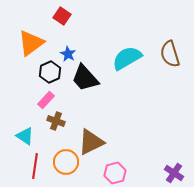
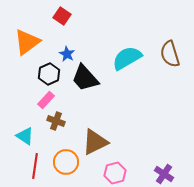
orange triangle: moved 4 px left, 1 px up
blue star: moved 1 px left
black hexagon: moved 1 px left, 2 px down
brown triangle: moved 4 px right
purple cross: moved 10 px left, 1 px down
